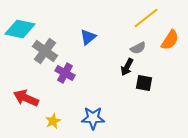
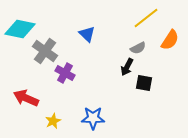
blue triangle: moved 1 px left, 3 px up; rotated 36 degrees counterclockwise
